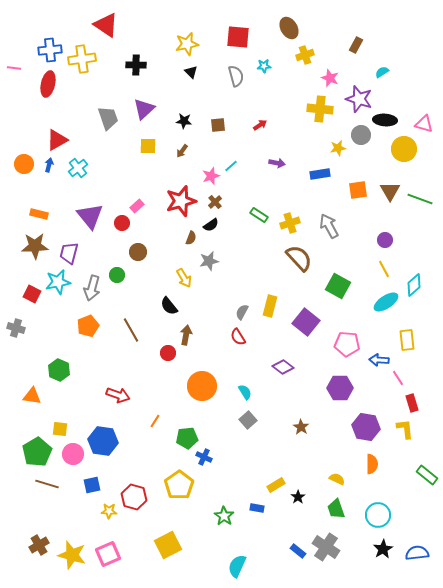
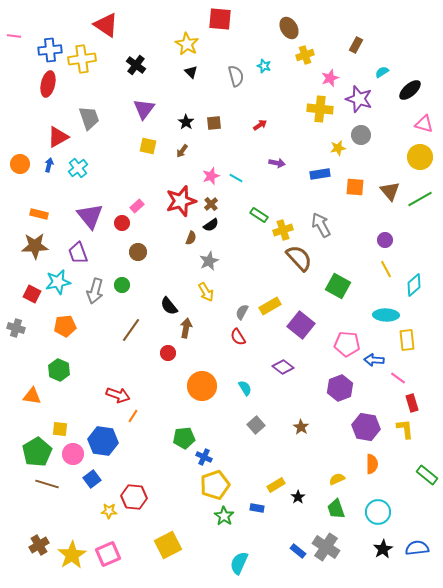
red square at (238, 37): moved 18 px left, 18 px up
yellow star at (187, 44): rotated 30 degrees counterclockwise
black cross at (136, 65): rotated 36 degrees clockwise
cyan star at (264, 66): rotated 24 degrees clockwise
pink line at (14, 68): moved 32 px up
pink star at (330, 78): rotated 30 degrees clockwise
purple triangle at (144, 109): rotated 10 degrees counterclockwise
gray trapezoid at (108, 118): moved 19 px left
black ellipse at (385, 120): moved 25 px right, 30 px up; rotated 45 degrees counterclockwise
black star at (184, 121): moved 2 px right, 1 px down; rotated 28 degrees clockwise
brown square at (218, 125): moved 4 px left, 2 px up
red triangle at (57, 140): moved 1 px right, 3 px up
yellow square at (148, 146): rotated 12 degrees clockwise
yellow circle at (404, 149): moved 16 px right, 8 px down
orange circle at (24, 164): moved 4 px left
cyan line at (231, 166): moved 5 px right, 12 px down; rotated 72 degrees clockwise
orange square at (358, 190): moved 3 px left, 3 px up; rotated 12 degrees clockwise
brown triangle at (390, 191): rotated 10 degrees counterclockwise
green line at (420, 199): rotated 50 degrees counterclockwise
brown cross at (215, 202): moved 4 px left, 2 px down
yellow cross at (290, 223): moved 7 px left, 7 px down
gray arrow at (329, 226): moved 8 px left, 1 px up
purple trapezoid at (69, 253): moved 9 px right; rotated 35 degrees counterclockwise
gray star at (209, 261): rotated 12 degrees counterclockwise
yellow line at (384, 269): moved 2 px right
green circle at (117, 275): moved 5 px right, 10 px down
yellow arrow at (184, 278): moved 22 px right, 14 px down
gray arrow at (92, 288): moved 3 px right, 3 px down
cyan ellipse at (386, 302): moved 13 px down; rotated 35 degrees clockwise
yellow rectangle at (270, 306): rotated 45 degrees clockwise
purple square at (306, 322): moved 5 px left, 3 px down
orange pentagon at (88, 326): moved 23 px left; rotated 15 degrees clockwise
brown line at (131, 330): rotated 65 degrees clockwise
brown arrow at (186, 335): moved 7 px up
blue arrow at (379, 360): moved 5 px left
pink line at (398, 378): rotated 21 degrees counterclockwise
purple hexagon at (340, 388): rotated 20 degrees counterclockwise
cyan semicircle at (245, 392): moved 4 px up
gray square at (248, 420): moved 8 px right, 5 px down
orange line at (155, 421): moved 22 px left, 5 px up
green pentagon at (187, 438): moved 3 px left
yellow semicircle at (337, 479): rotated 49 degrees counterclockwise
blue square at (92, 485): moved 6 px up; rotated 24 degrees counterclockwise
yellow pentagon at (179, 485): moved 36 px right; rotated 16 degrees clockwise
red hexagon at (134, 497): rotated 10 degrees counterclockwise
cyan circle at (378, 515): moved 3 px up
blue semicircle at (417, 553): moved 5 px up
yellow star at (72, 555): rotated 24 degrees clockwise
cyan semicircle at (237, 566): moved 2 px right, 3 px up
